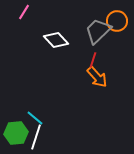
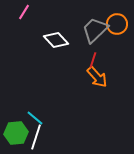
orange circle: moved 3 px down
gray trapezoid: moved 3 px left, 1 px up
